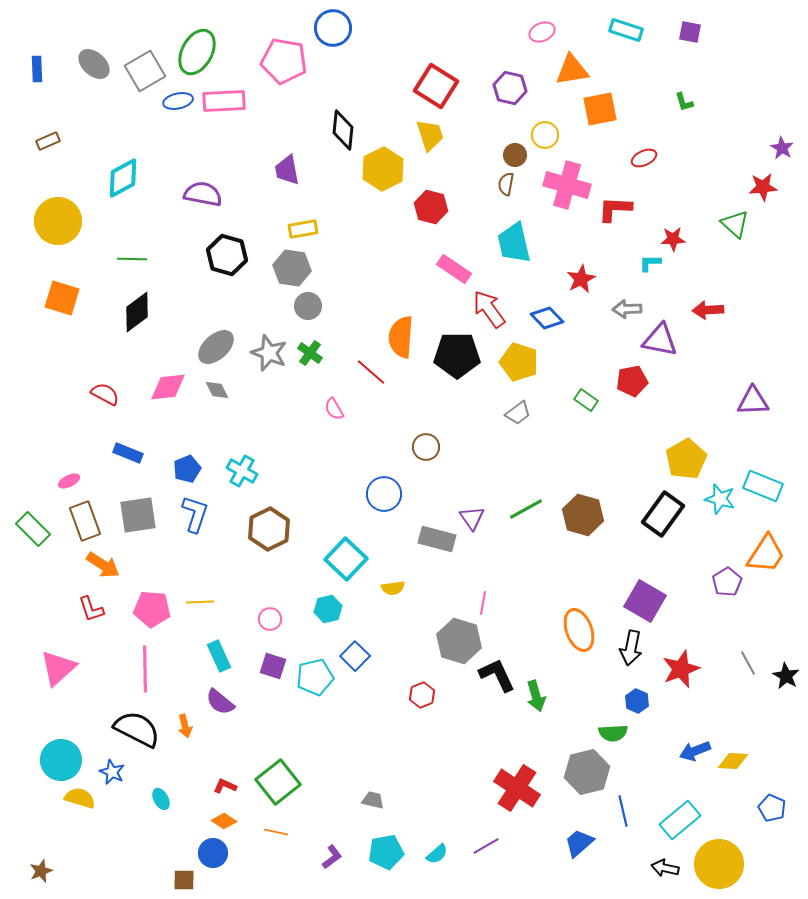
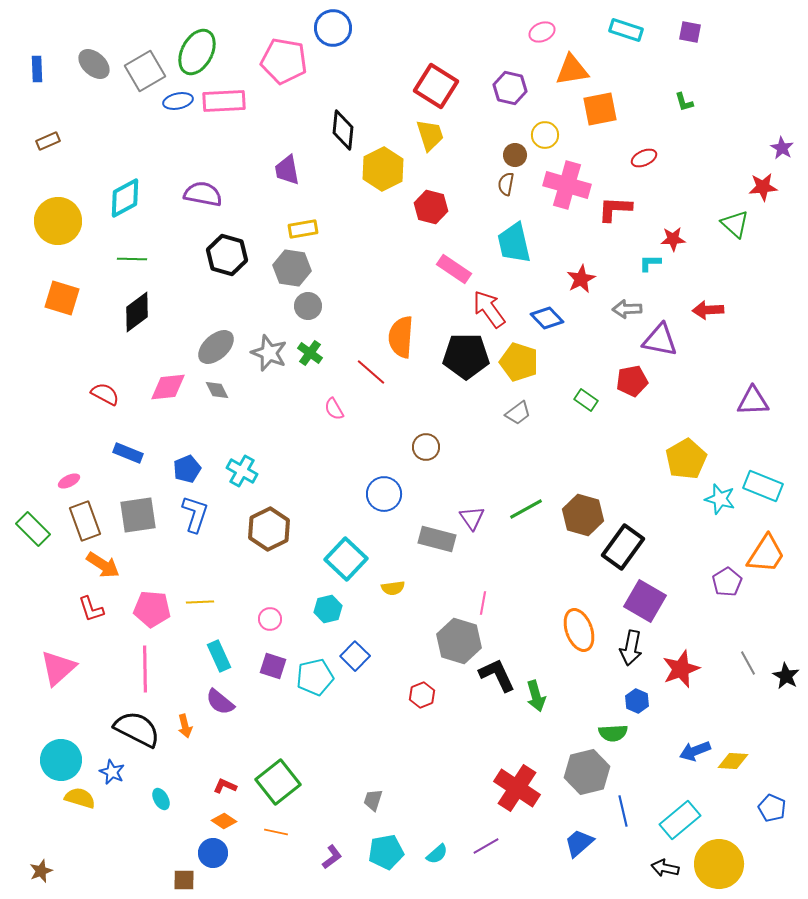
cyan diamond at (123, 178): moved 2 px right, 20 px down
black pentagon at (457, 355): moved 9 px right, 1 px down
black rectangle at (663, 514): moved 40 px left, 33 px down
gray trapezoid at (373, 800): rotated 85 degrees counterclockwise
